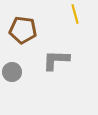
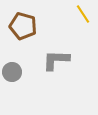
yellow line: moved 8 px right; rotated 18 degrees counterclockwise
brown pentagon: moved 4 px up; rotated 8 degrees clockwise
